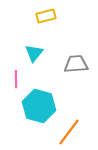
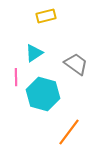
cyan triangle: rotated 18 degrees clockwise
gray trapezoid: rotated 40 degrees clockwise
pink line: moved 2 px up
cyan hexagon: moved 4 px right, 12 px up
